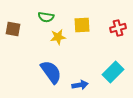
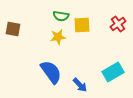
green semicircle: moved 15 px right, 1 px up
red cross: moved 4 px up; rotated 21 degrees counterclockwise
cyan rectangle: rotated 15 degrees clockwise
blue arrow: rotated 56 degrees clockwise
